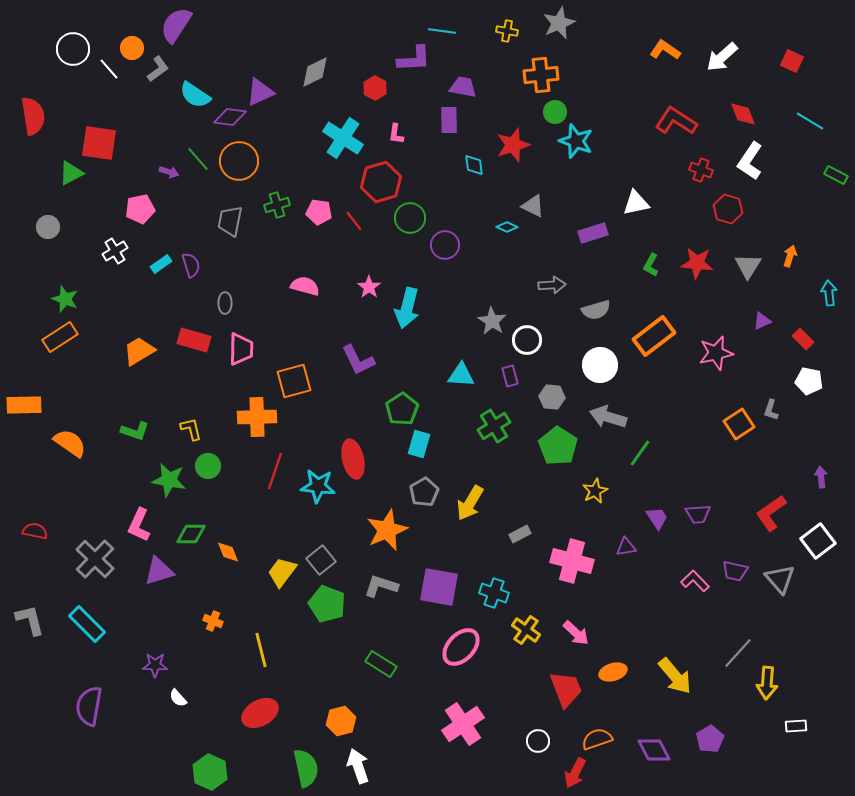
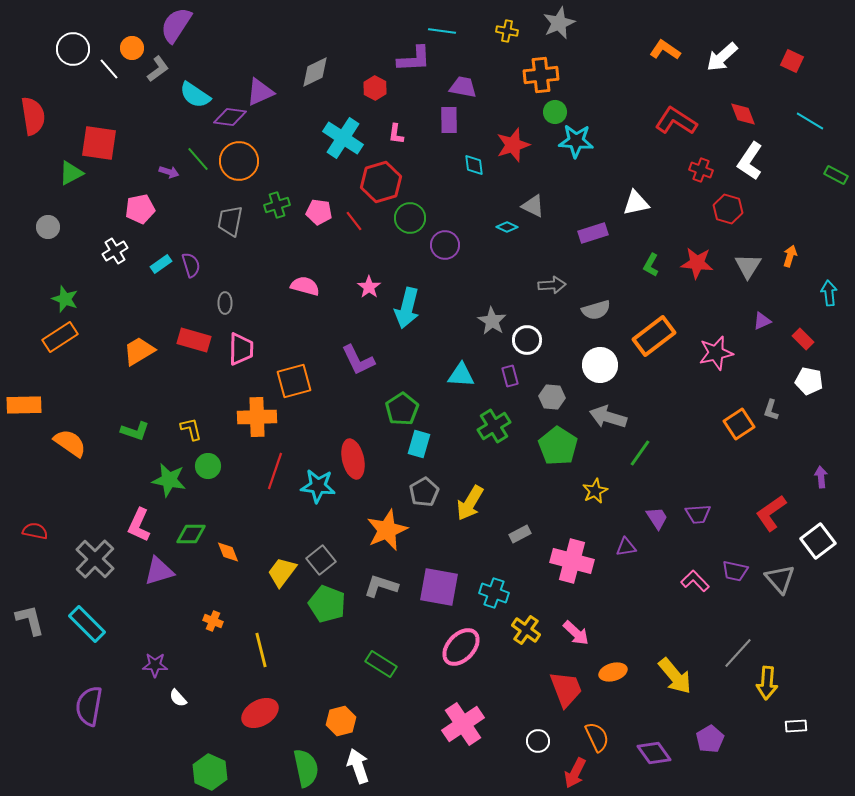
cyan star at (576, 141): rotated 16 degrees counterclockwise
orange semicircle at (597, 739): moved 2 px up; rotated 84 degrees clockwise
purple diamond at (654, 750): moved 3 px down; rotated 8 degrees counterclockwise
